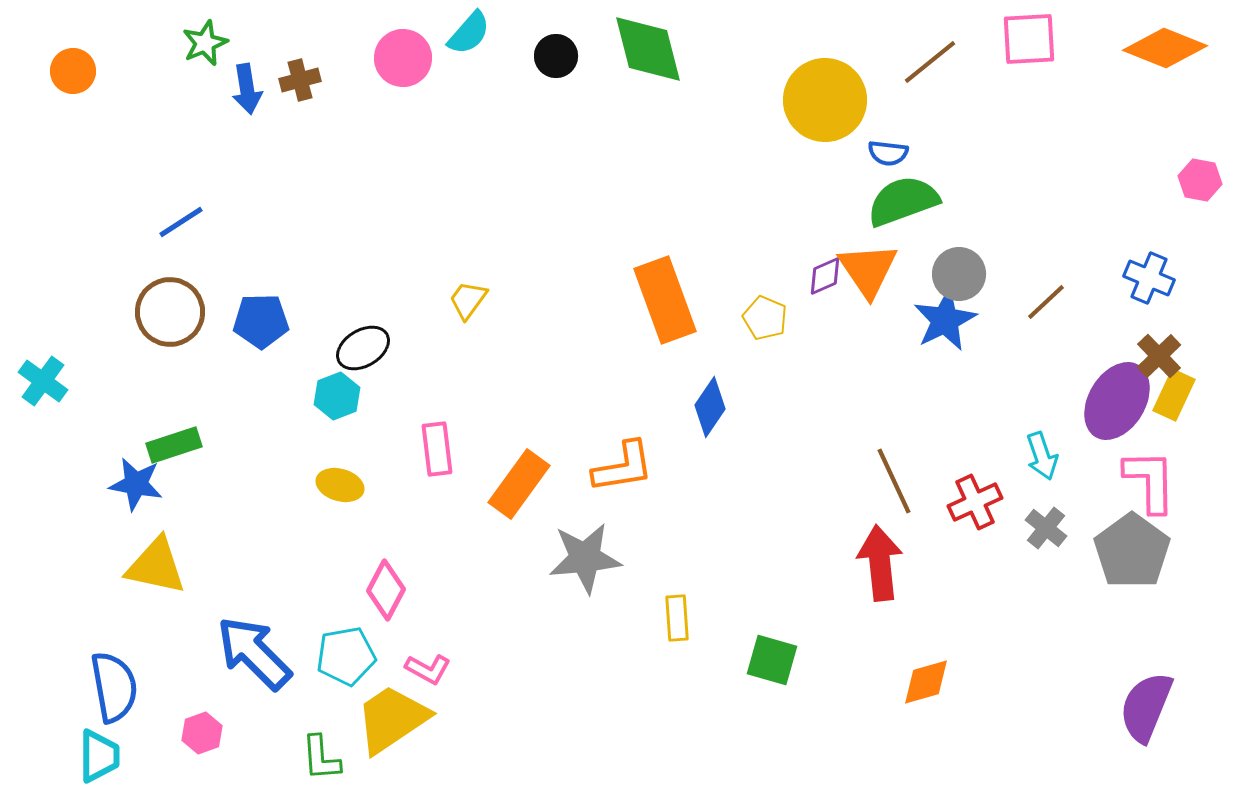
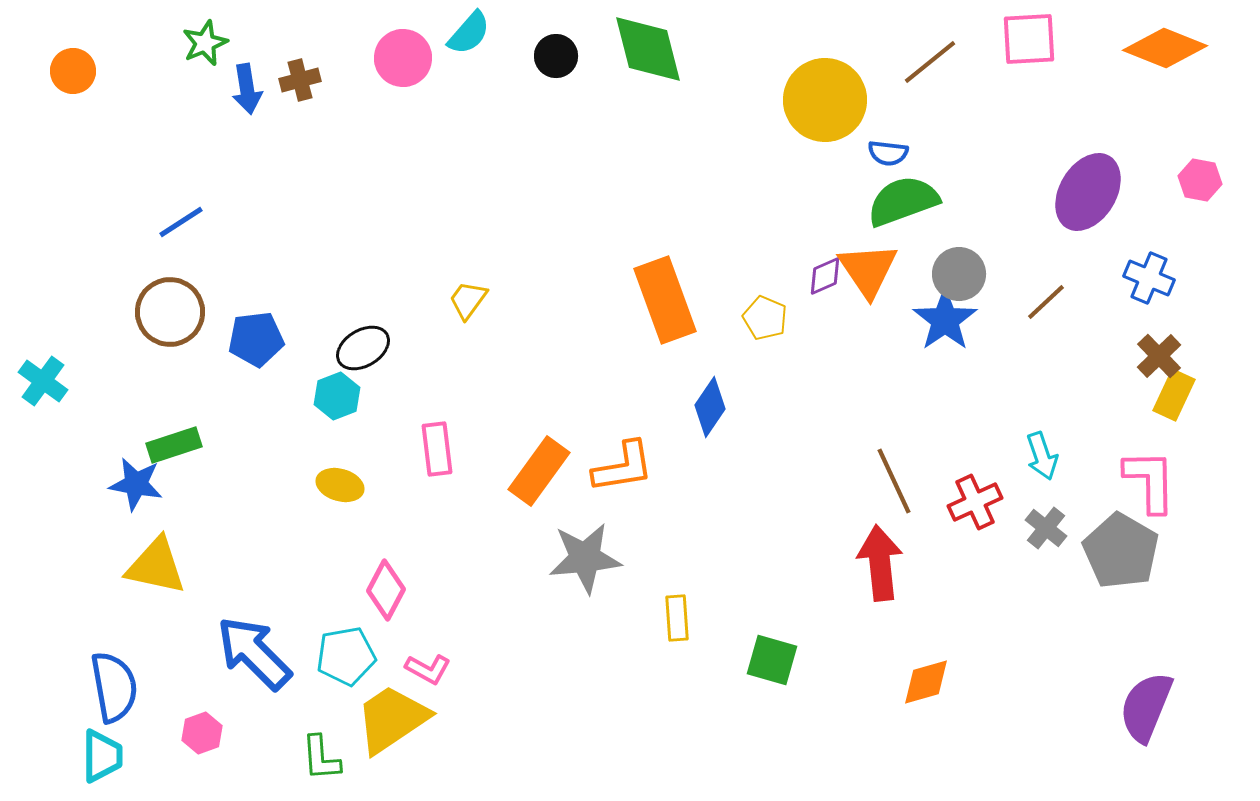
blue star at (945, 320): rotated 8 degrees counterclockwise
blue pentagon at (261, 321): moved 5 px left, 18 px down; rotated 6 degrees counterclockwise
purple ellipse at (1117, 401): moved 29 px left, 209 px up
orange rectangle at (519, 484): moved 20 px right, 13 px up
gray pentagon at (1132, 551): moved 11 px left; rotated 6 degrees counterclockwise
cyan trapezoid at (99, 756): moved 3 px right
